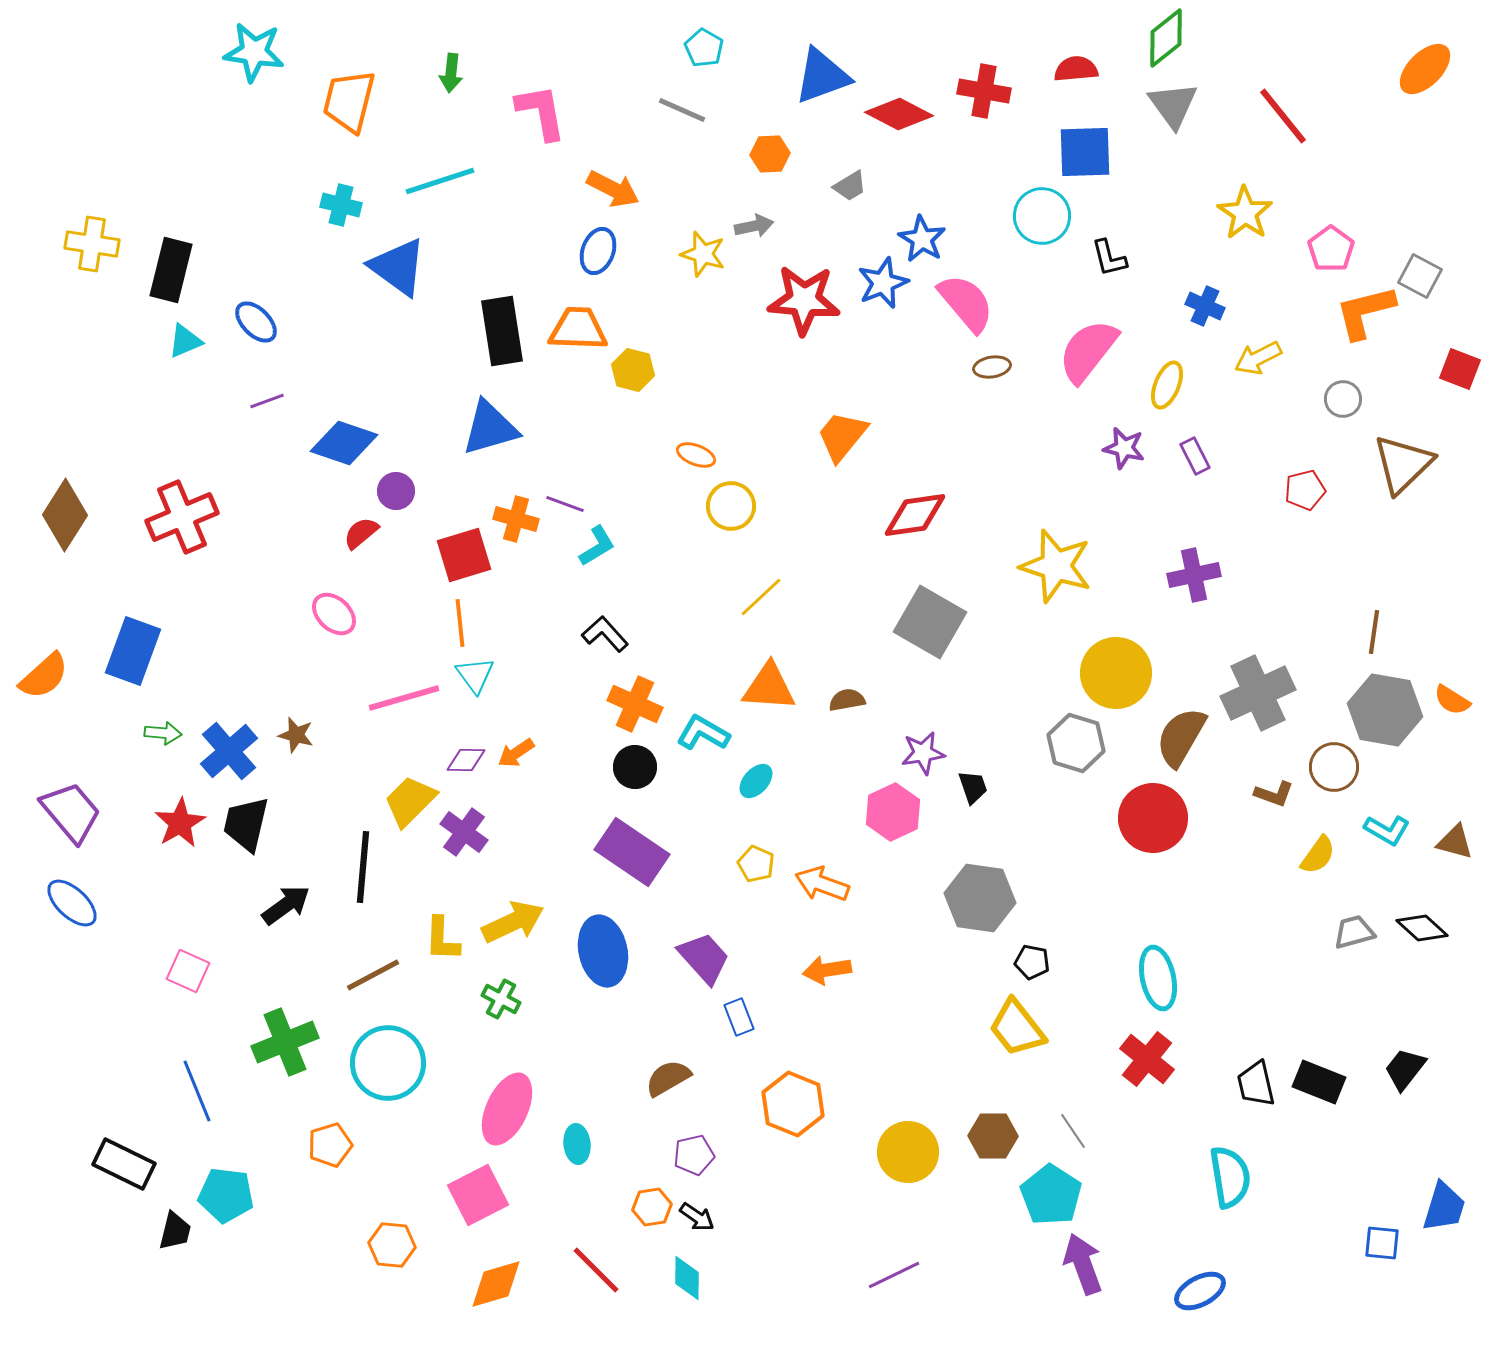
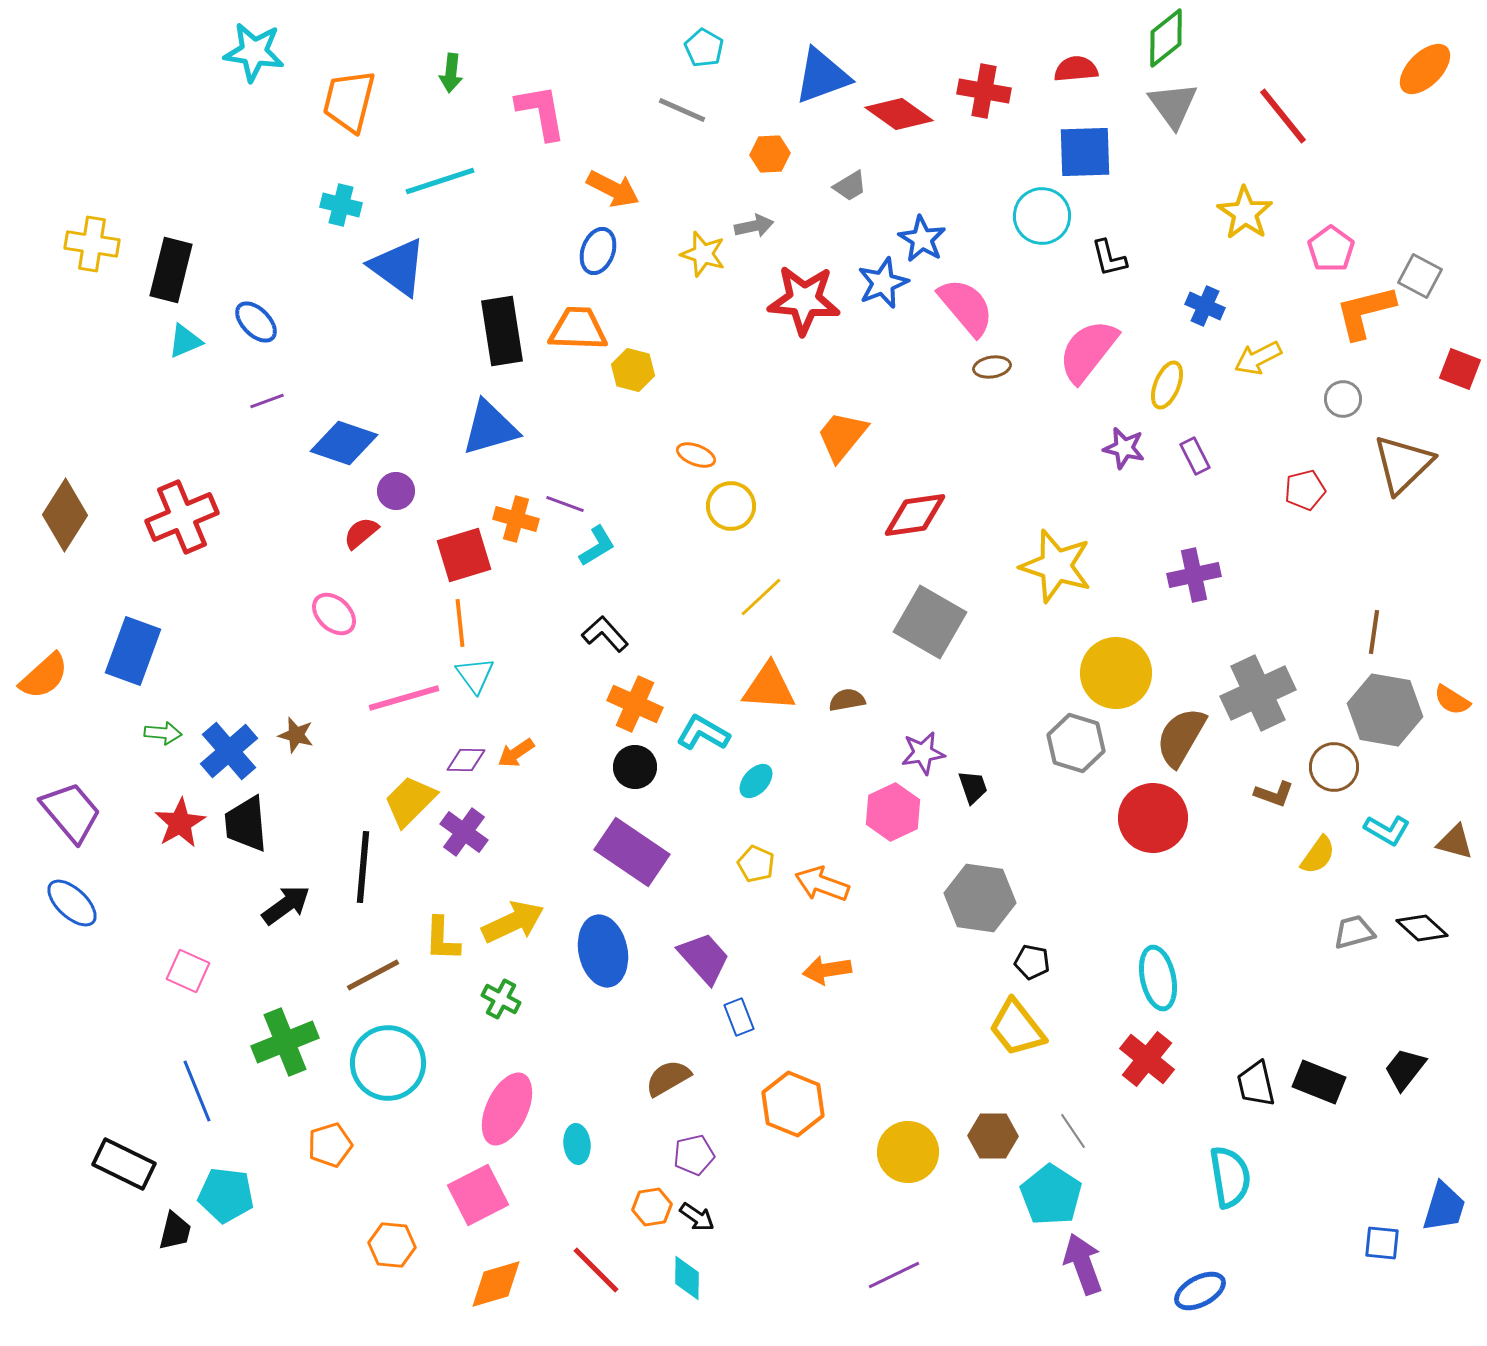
red diamond at (899, 114): rotated 8 degrees clockwise
pink semicircle at (966, 303): moved 4 px down
black trapezoid at (246, 824): rotated 18 degrees counterclockwise
